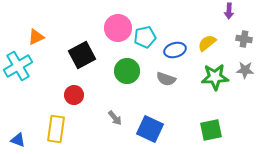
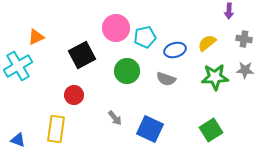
pink circle: moved 2 px left
green square: rotated 20 degrees counterclockwise
